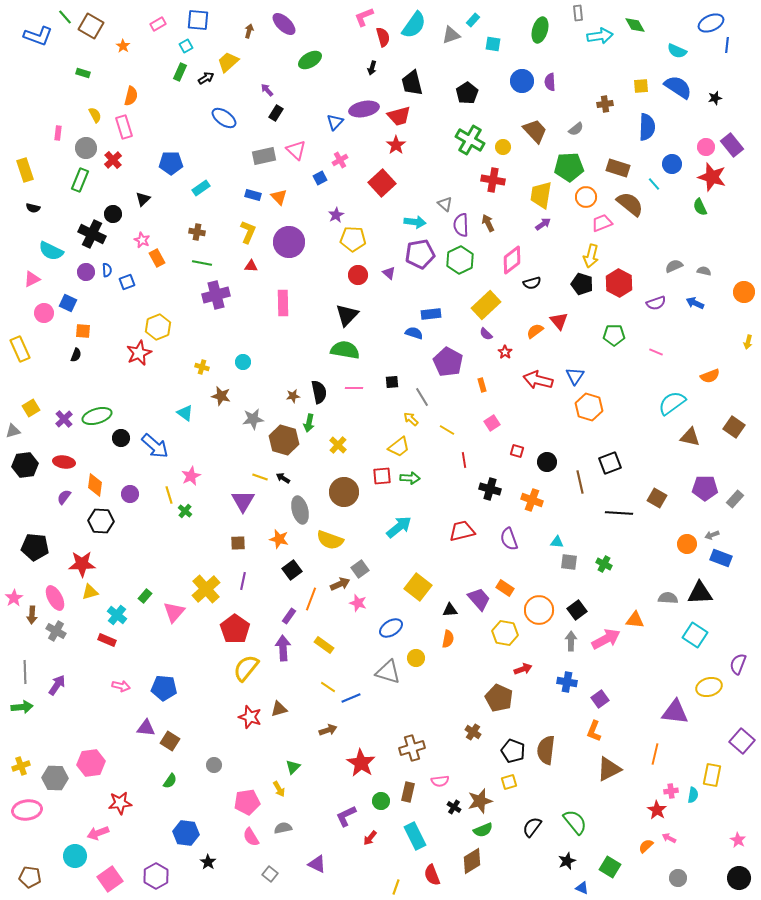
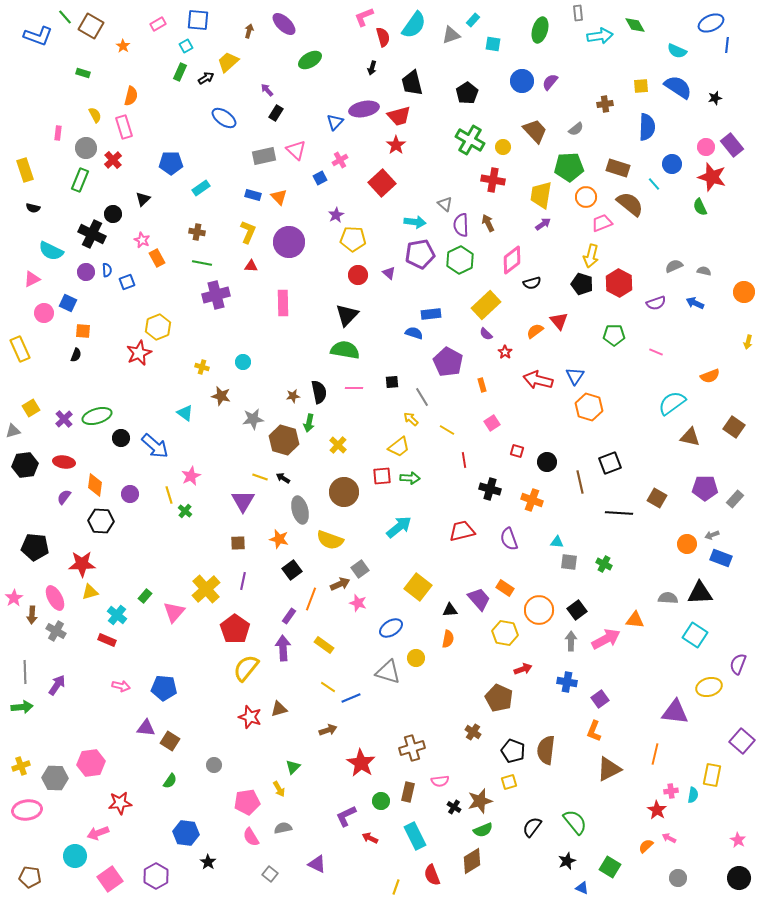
purple semicircle at (550, 82): rotated 42 degrees clockwise
red arrow at (370, 838): rotated 77 degrees clockwise
